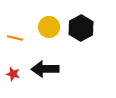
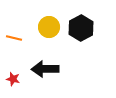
orange line: moved 1 px left
red star: moved 5 px down
